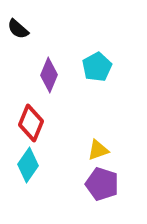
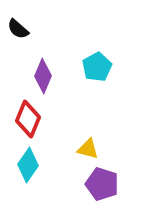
purple diamond: moved 6 px left, 1 px down
red diamond: moved 3 px left, 4 px up
yellow triangle: moved 10 px left, 1 px up; rotated 35 degrees clockwise
